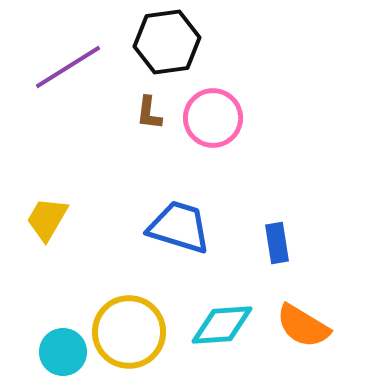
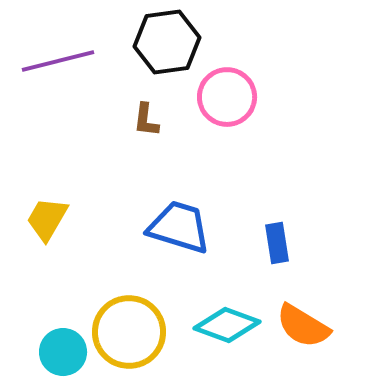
purple line: moved 10 px left, 6 px up; rotated 18 degrees clockwise
brown L-shape: moved 3 px left, 7 px down
pink circle: moved 14 px right, 21 px up
cyan diamond: moved 5 px right; rotated 24 degrees clockwise
